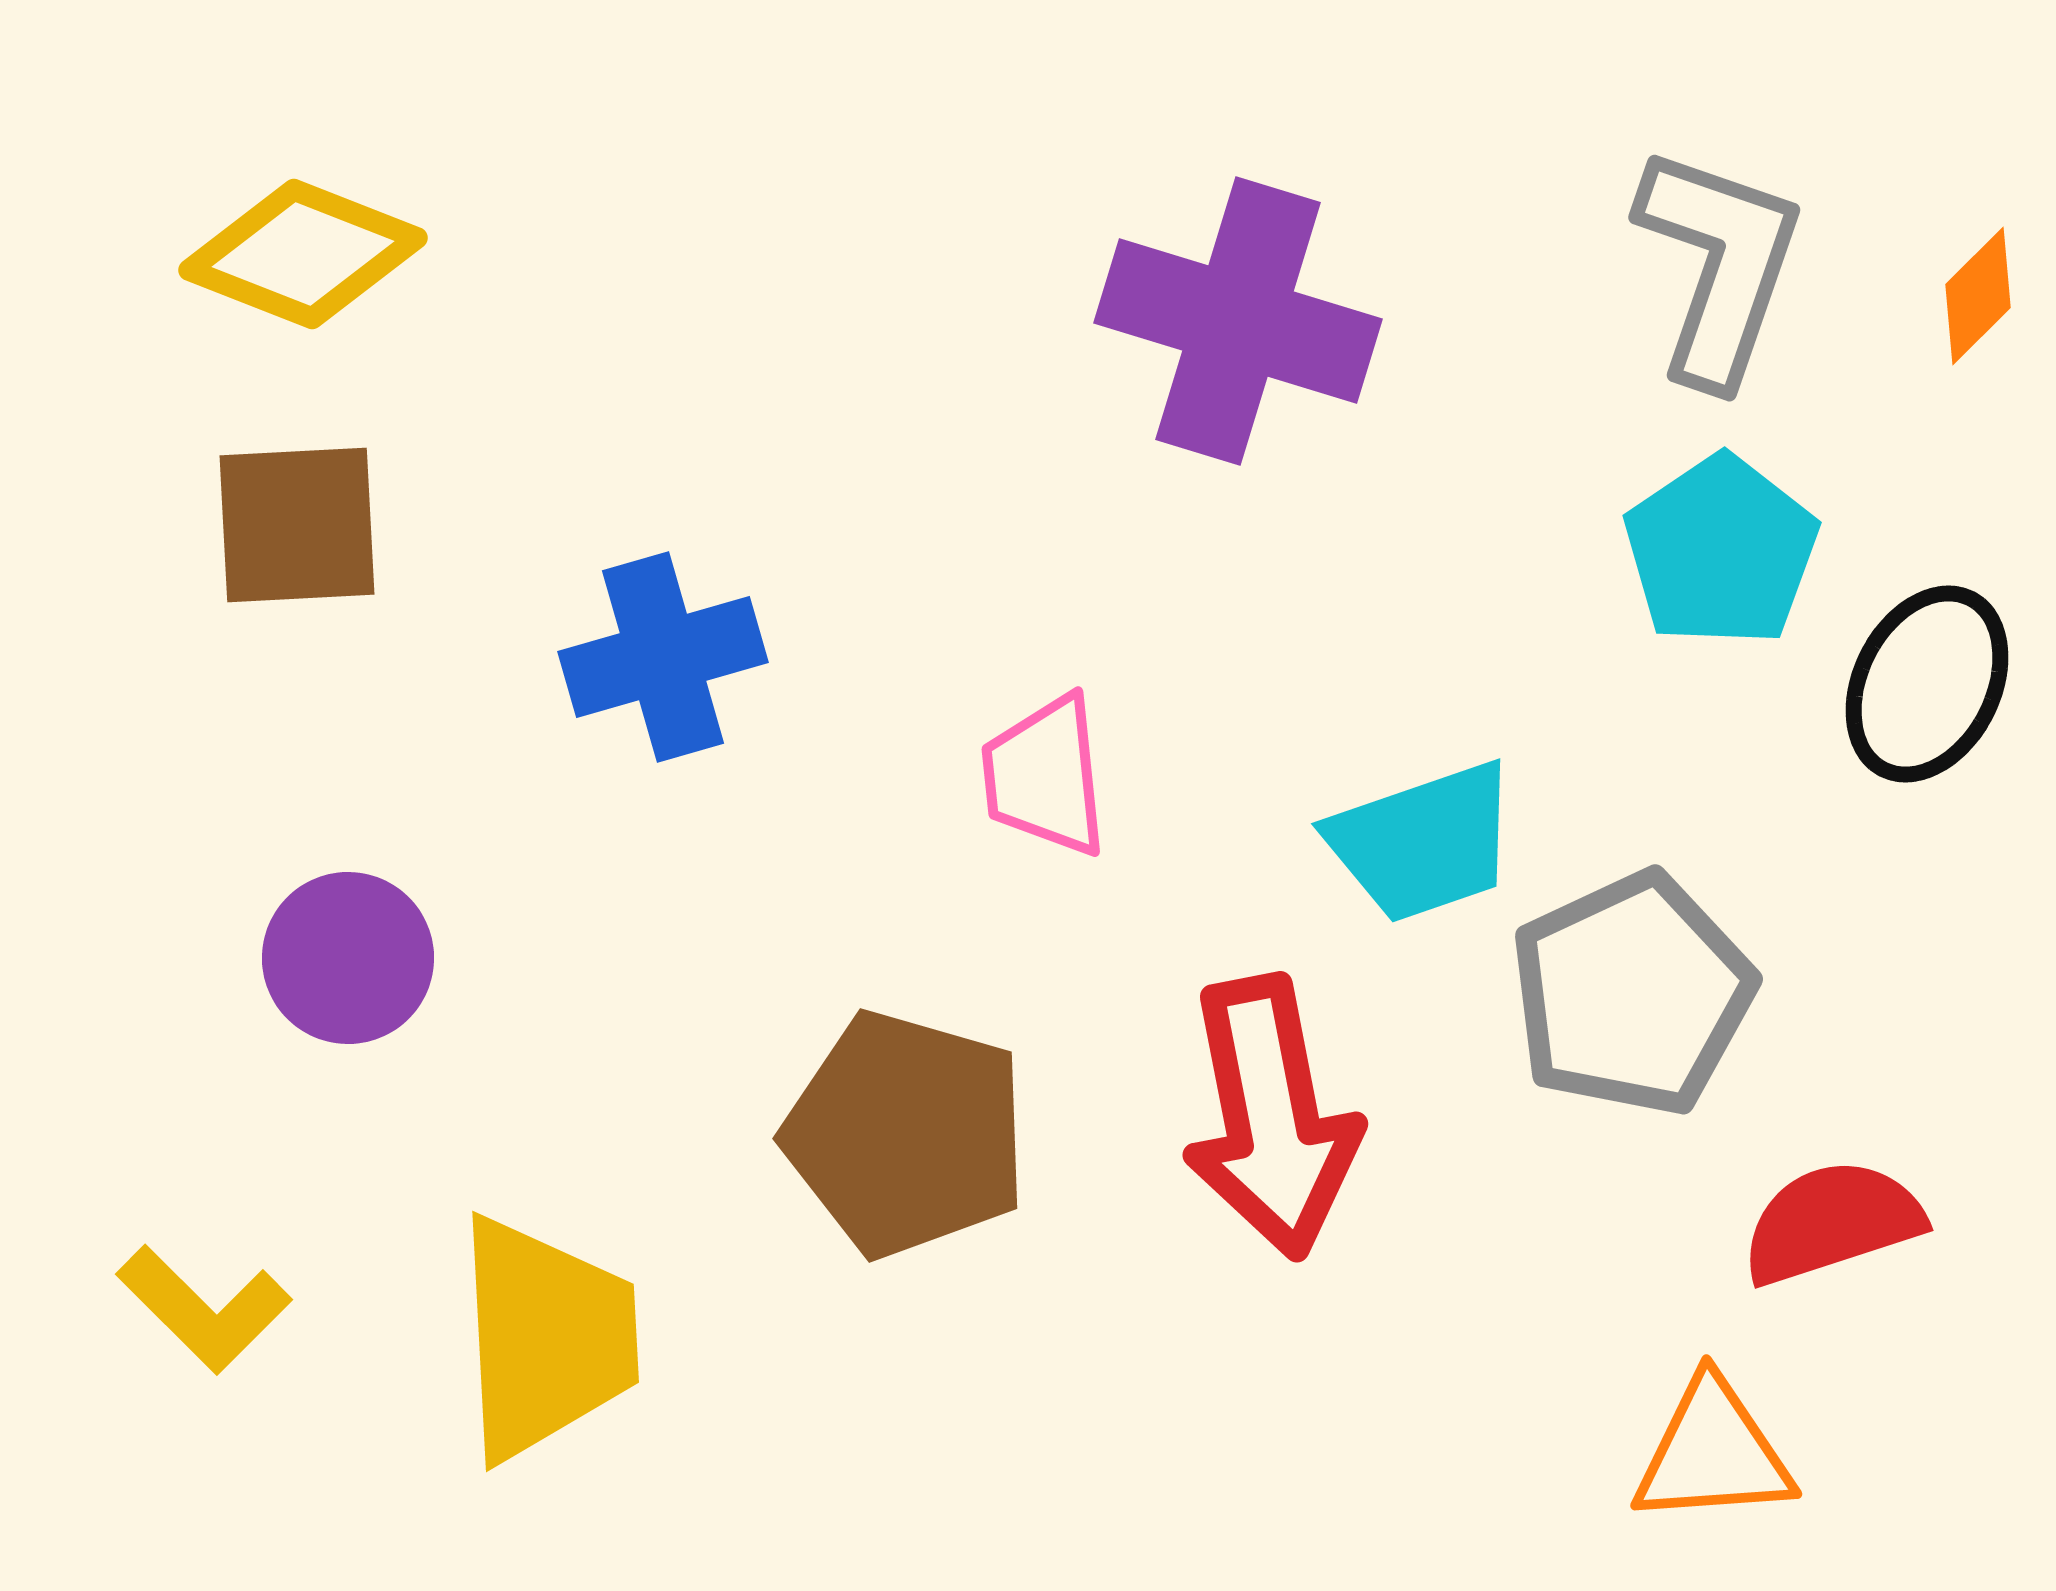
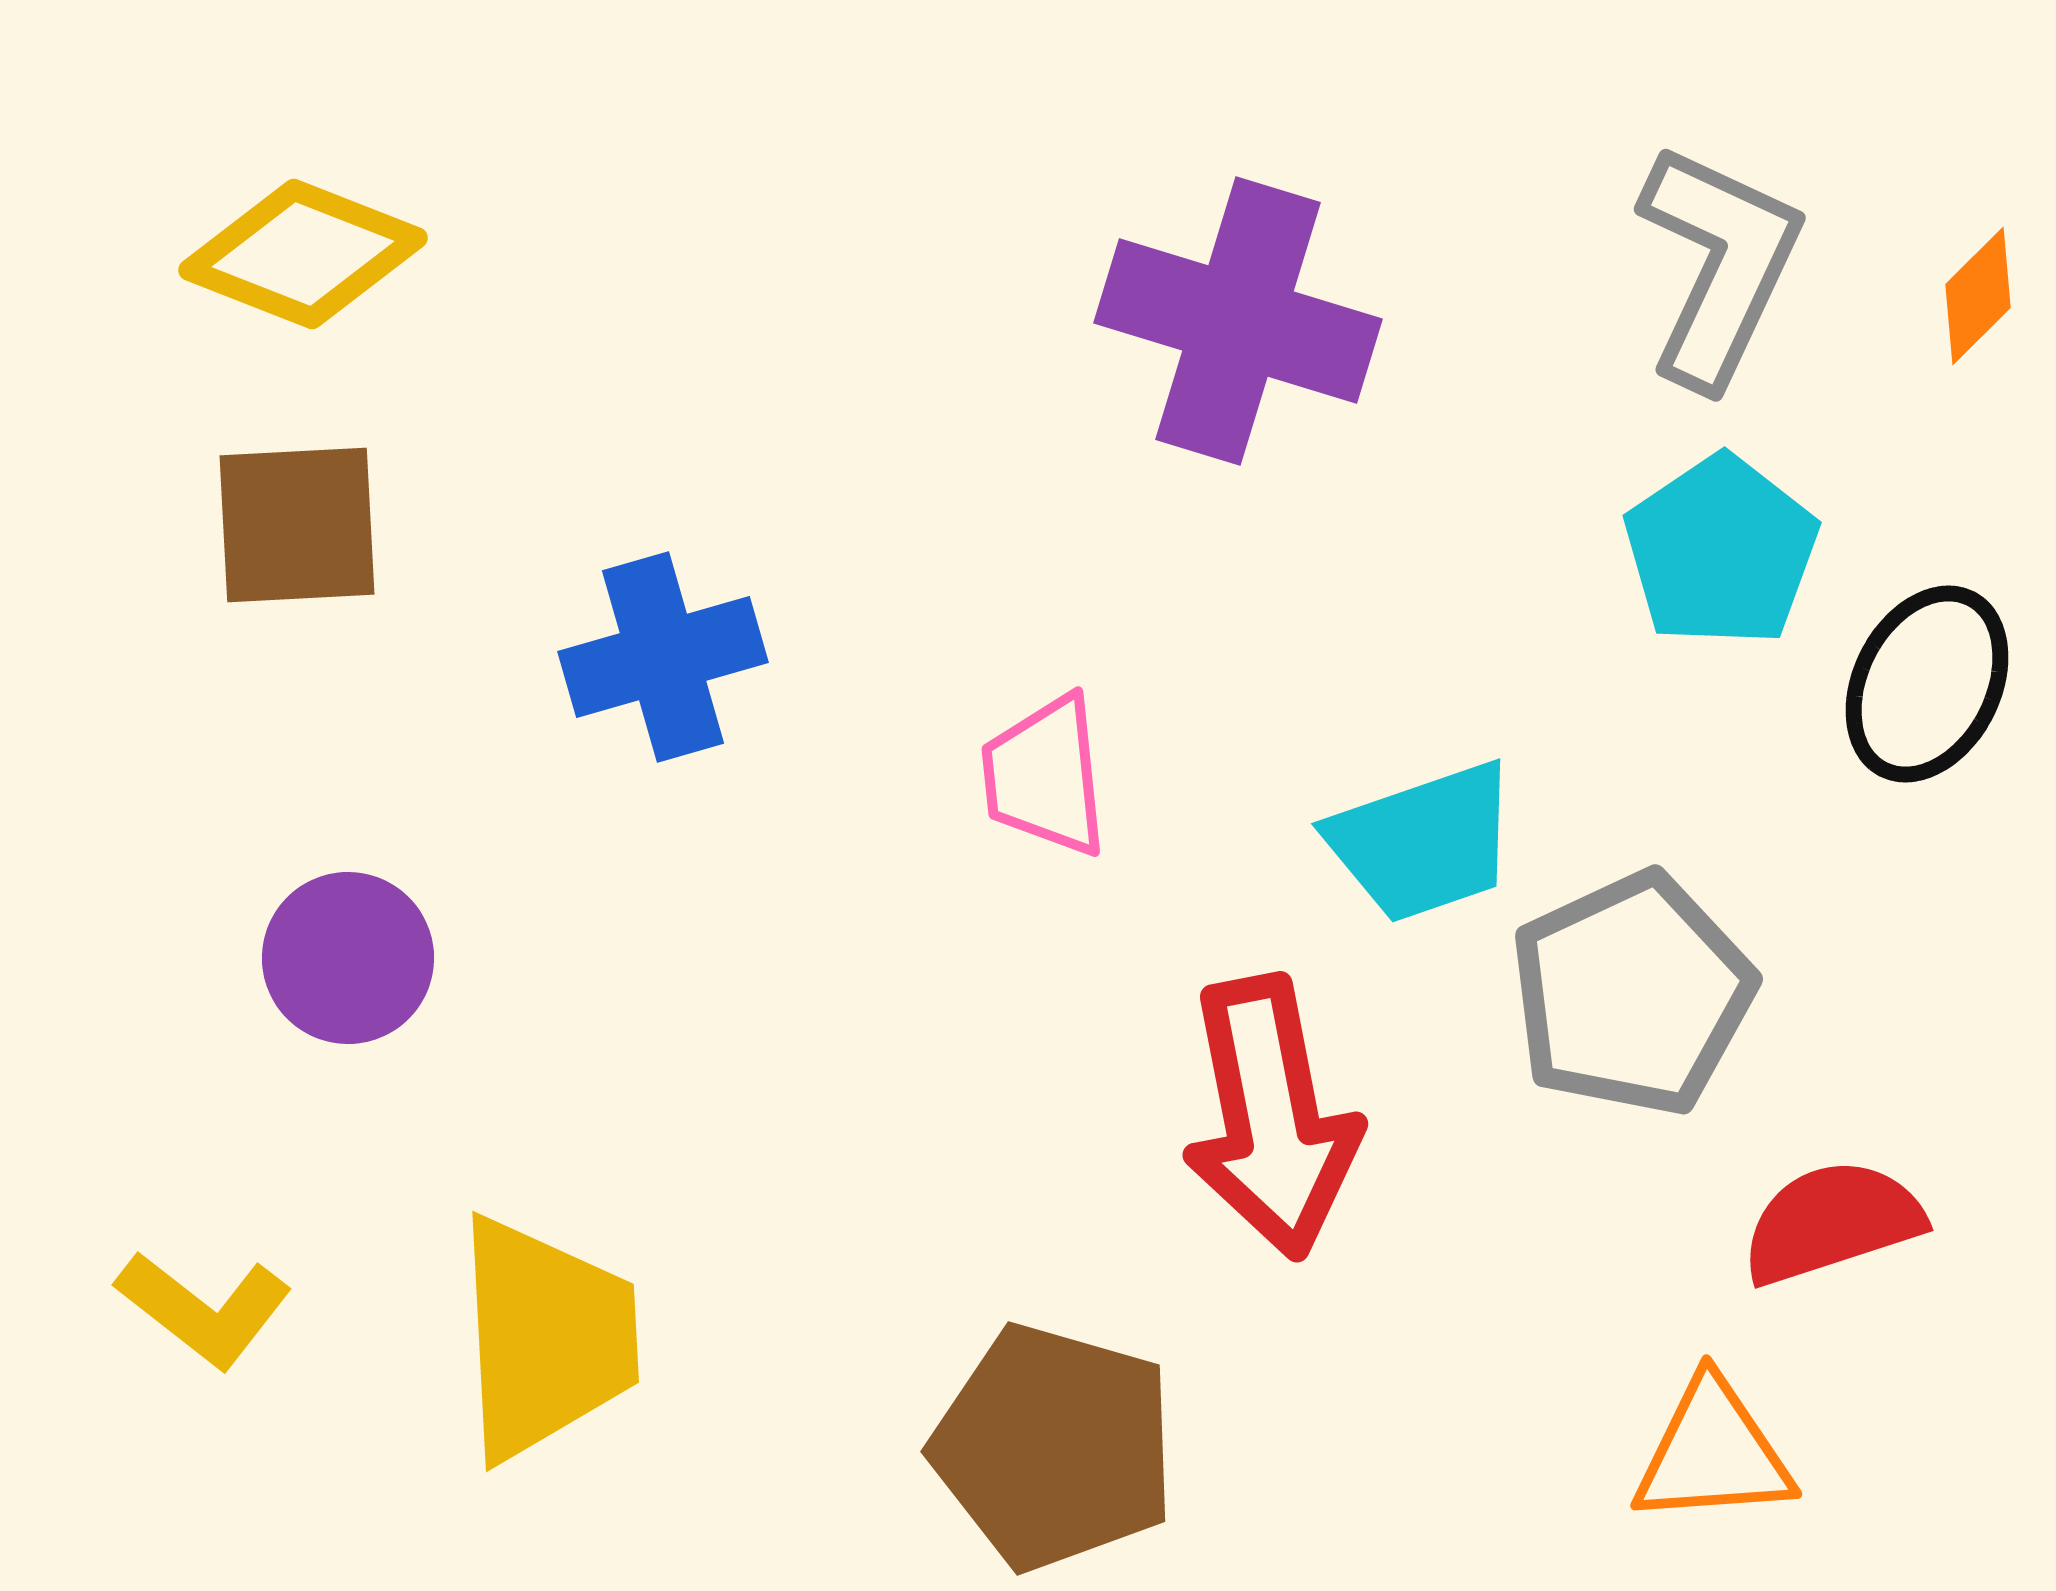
gray L-shape: rotated 6 degrees clockwise
brown pentagon: moved 148 px right, 313 px down
yellow L-shape: rotated 7 degrees counterclockwise
